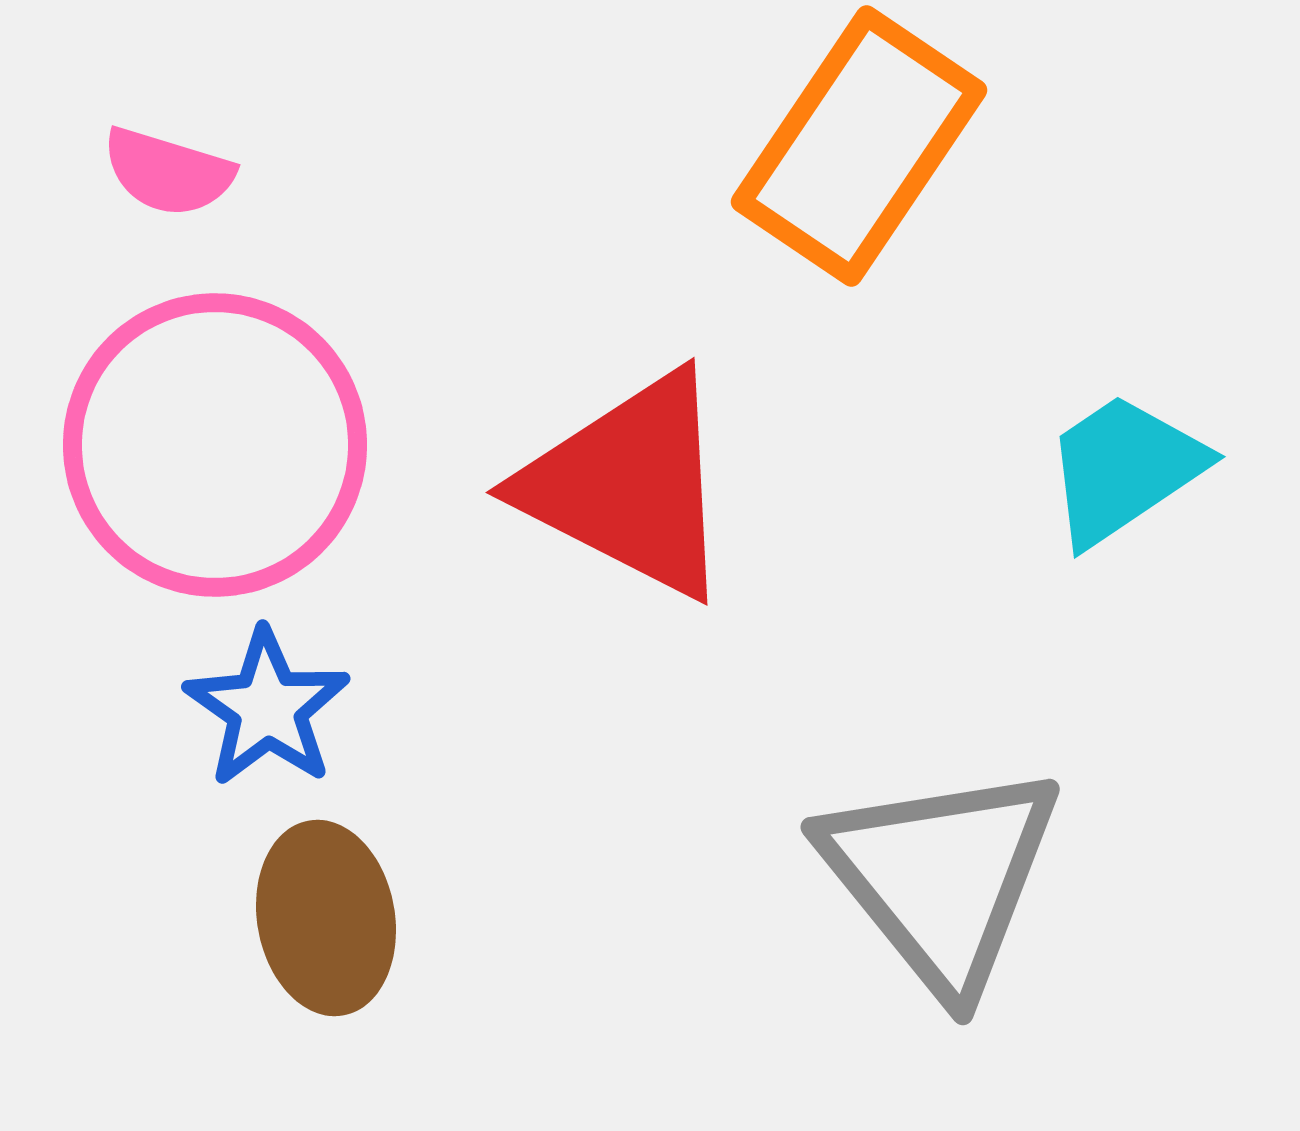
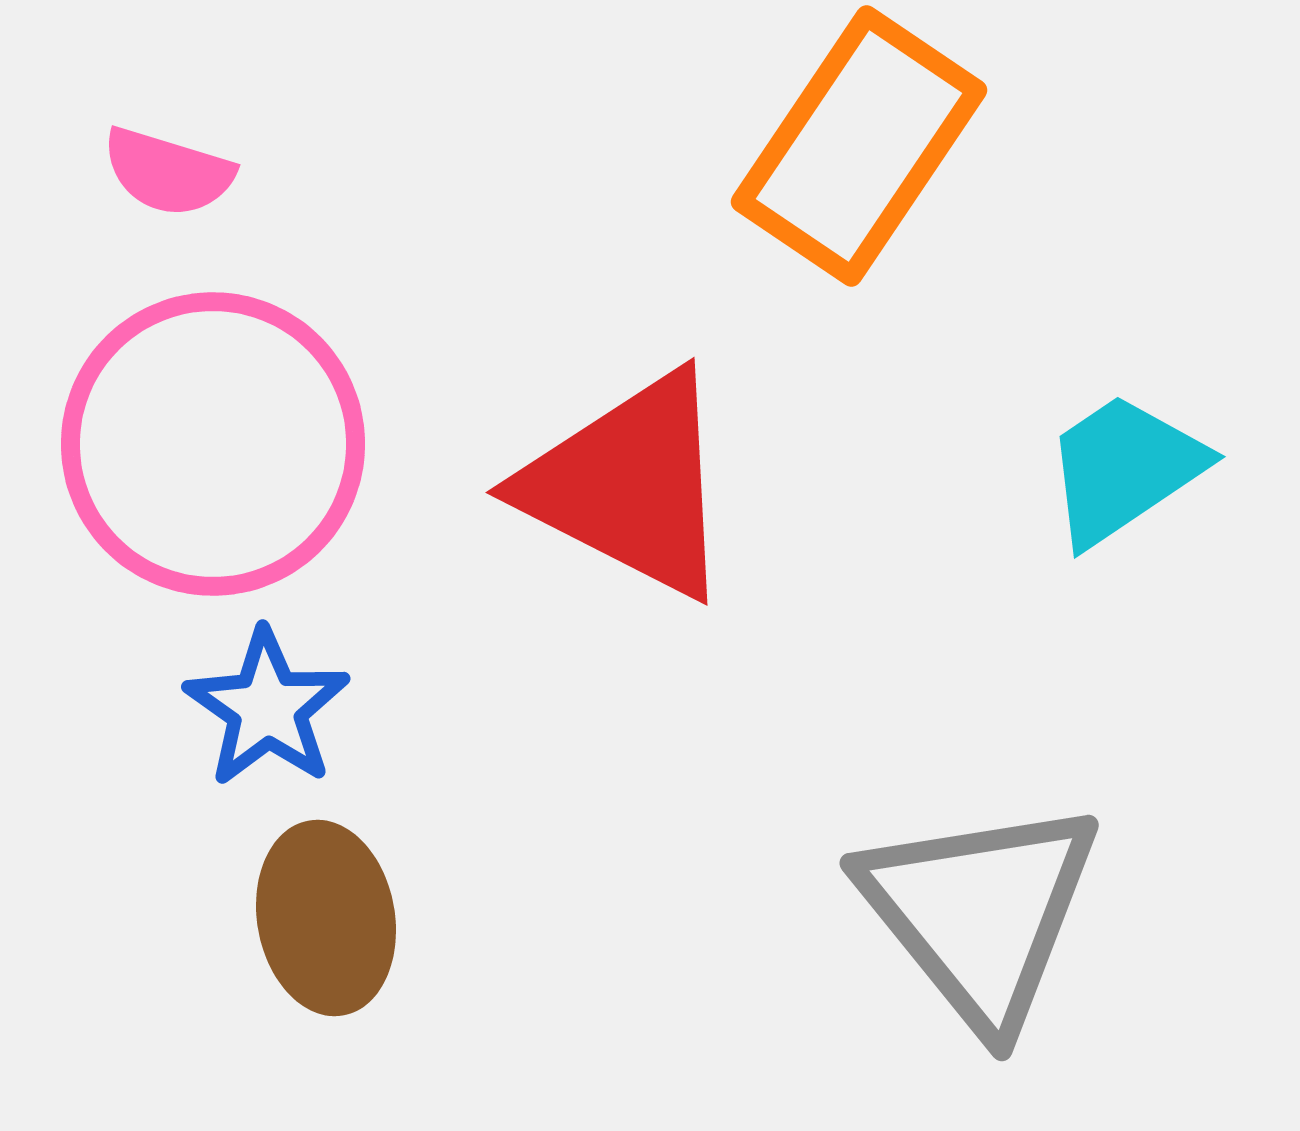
pink circle: moved 2 px left, 1 px up
gray triangle: moved 39 px right, 36 px down
